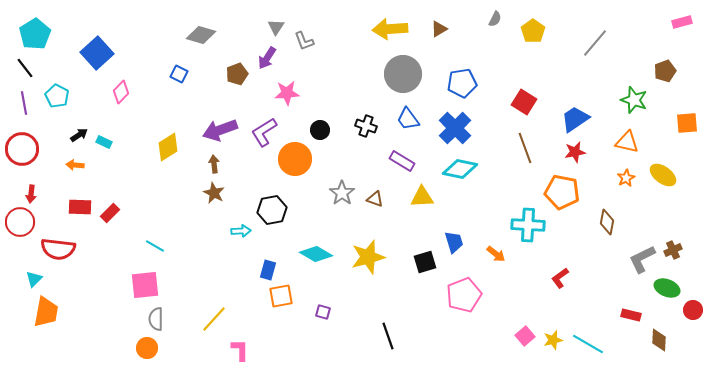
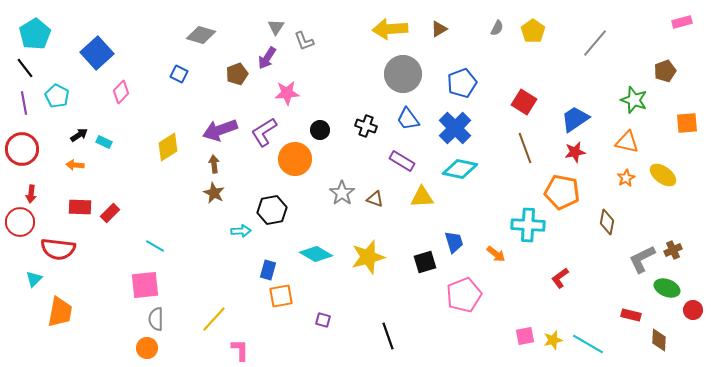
gray semicircle at (495, 19): moved 2 px right, 9 px down
blue pentagon at (462, 83): rotated 12 degrees counterclockwise
orange trapezoid at (46, 312): moved 14 px right
purple square at (323, 312): moved 8 px down
pink square at (525, 336): rotated 30 degrees clockwise
